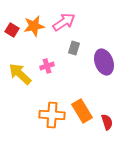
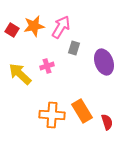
pink arrow: moved 3 px left, 5 px down; rotated 25 degrees counterclockwise
